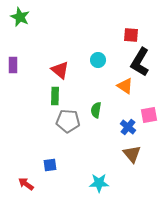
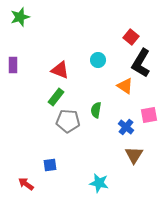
green star: rotated 30 degrees clockwise
red square: moved 2 px down; rotated 35 degrees clockwise
black L-shape: moved 1 px right, 1 px down
red triangle: rotated 18 degrees counterclockwise
green rectangle: moved 1 px right, 1 px down; rotated 36 degrees clockwise
blue cross: moved 2 px left
brown triangle: moved 2 px right, 1 px down; rotated 12 degrees clockwise
cyan star: rotated 12 degrees clockwise
